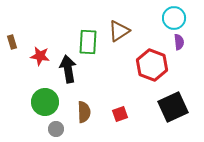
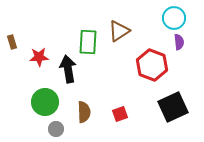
red star: moved 1 px left, 1 px down; rotated 12 degrees counterclockwise
